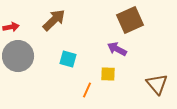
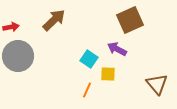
cyan square: moved 21 px right; rotated 18 degrees clockwise
